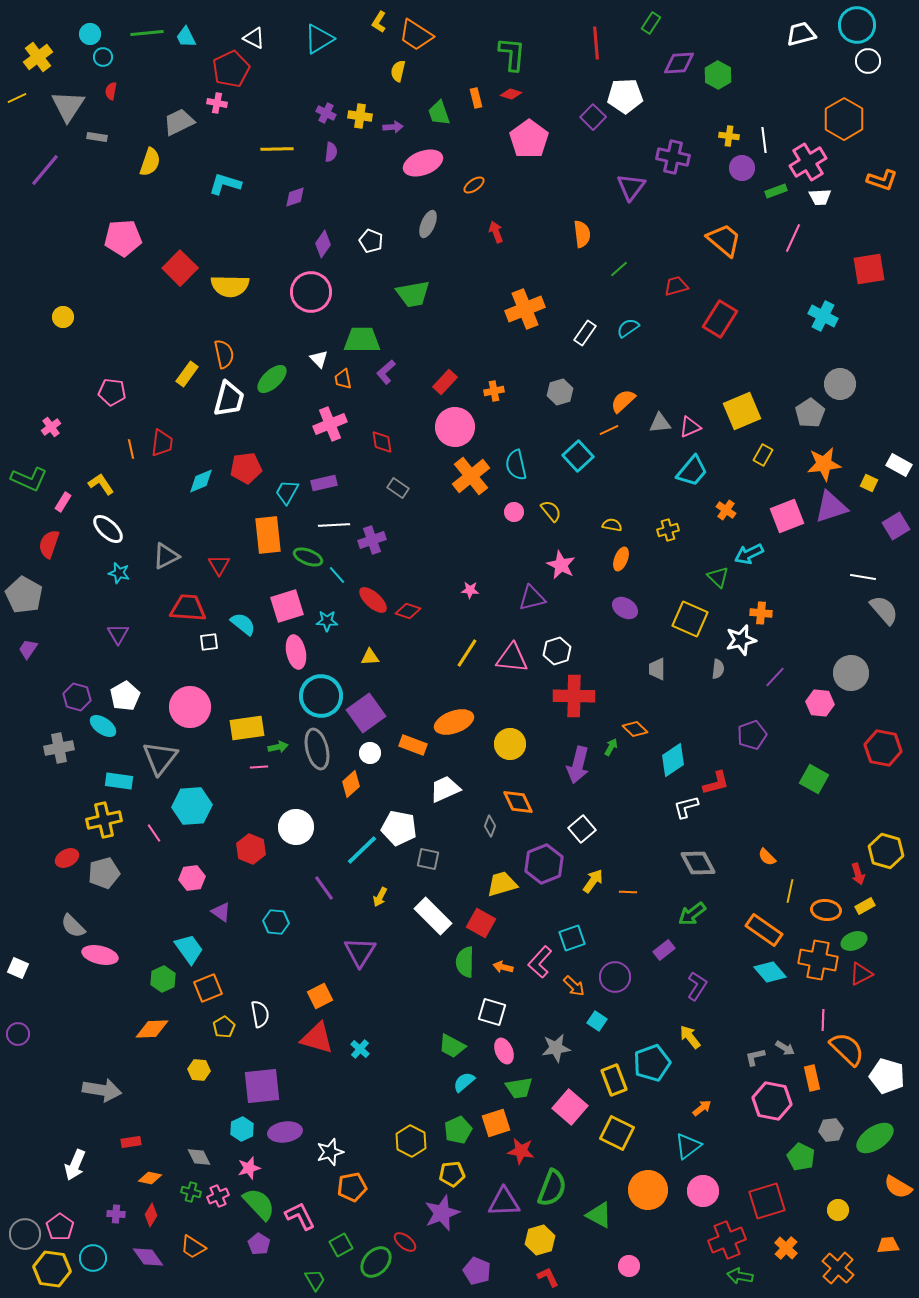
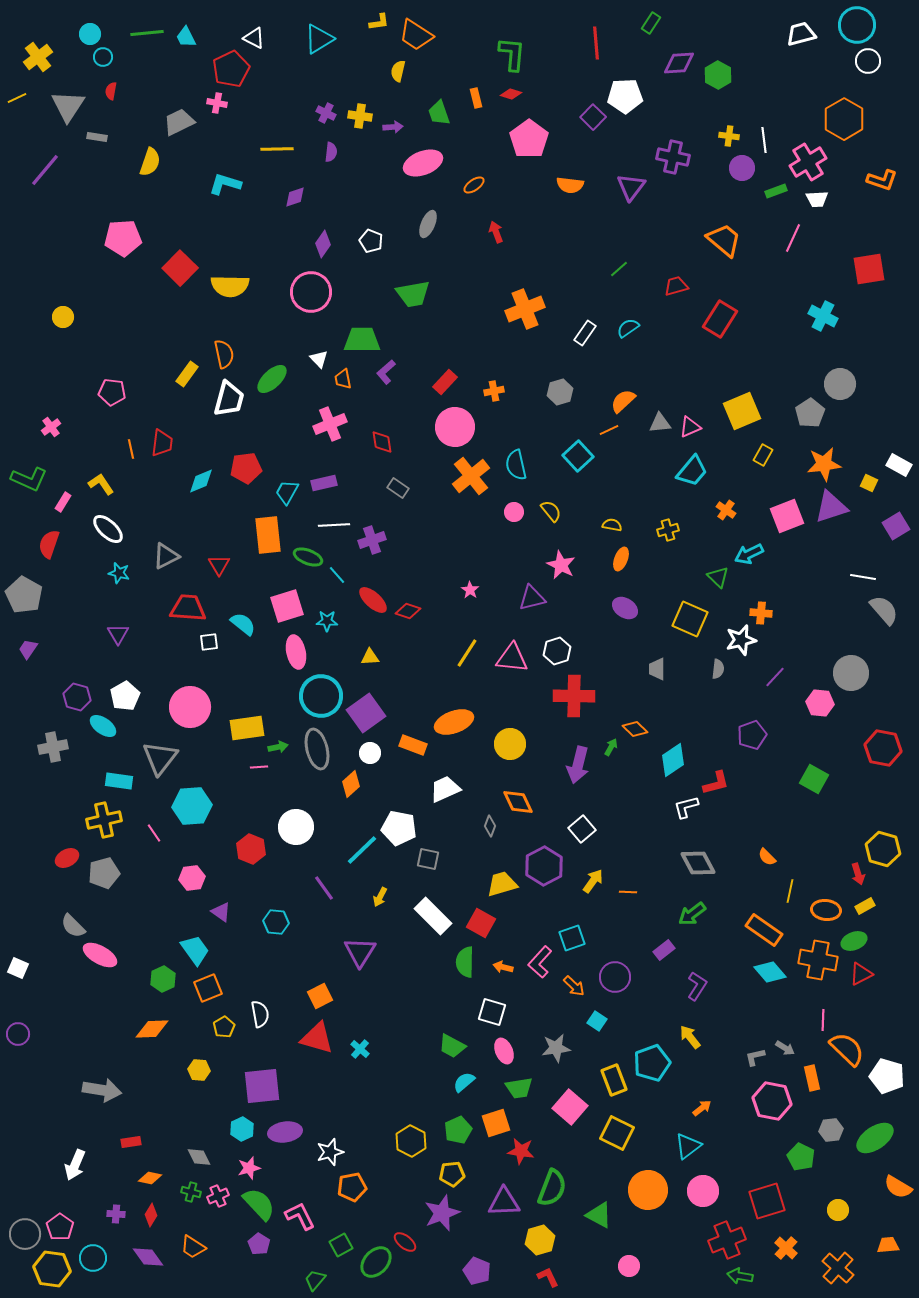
yellow L-shape at (379, 22): rotated 130 degrees counterclockwise
white trapezoid at (820, 197): moved 3 px left, 2 px down
orange semicircle at (582, 234): moved 12 px left, 49 px up; rotated 104 degrees clockwise
pink star at (470, 590): rotated 30 degrees clockwise
gray cross at (59, 748): moved 6 px left, 1 px up
yellow hexagon at (886, 851): moved 3 px left, 2 px up
purple hexagon at (544, 864): moved 2 px down; rotated 6 degrees counterclockwise
cyan trapezoid at (189, 949): moved 6 px right, 1 px down
pink ellipse at (100, 955): rotated 16 degrees clockwise
green trapezoid at (315, 1280): rotated 110 degrees counterclockwise
